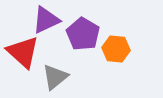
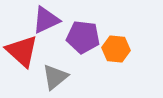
purple pentagon: moved 3 px down; rotated 24 degrees counterclockwise
red triangle: moved 1 px left, 1 px up
